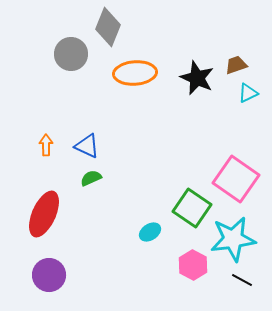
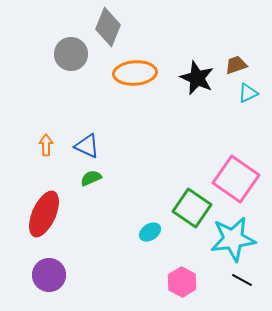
pink hexagon: moved 11 px left, 17 px down
